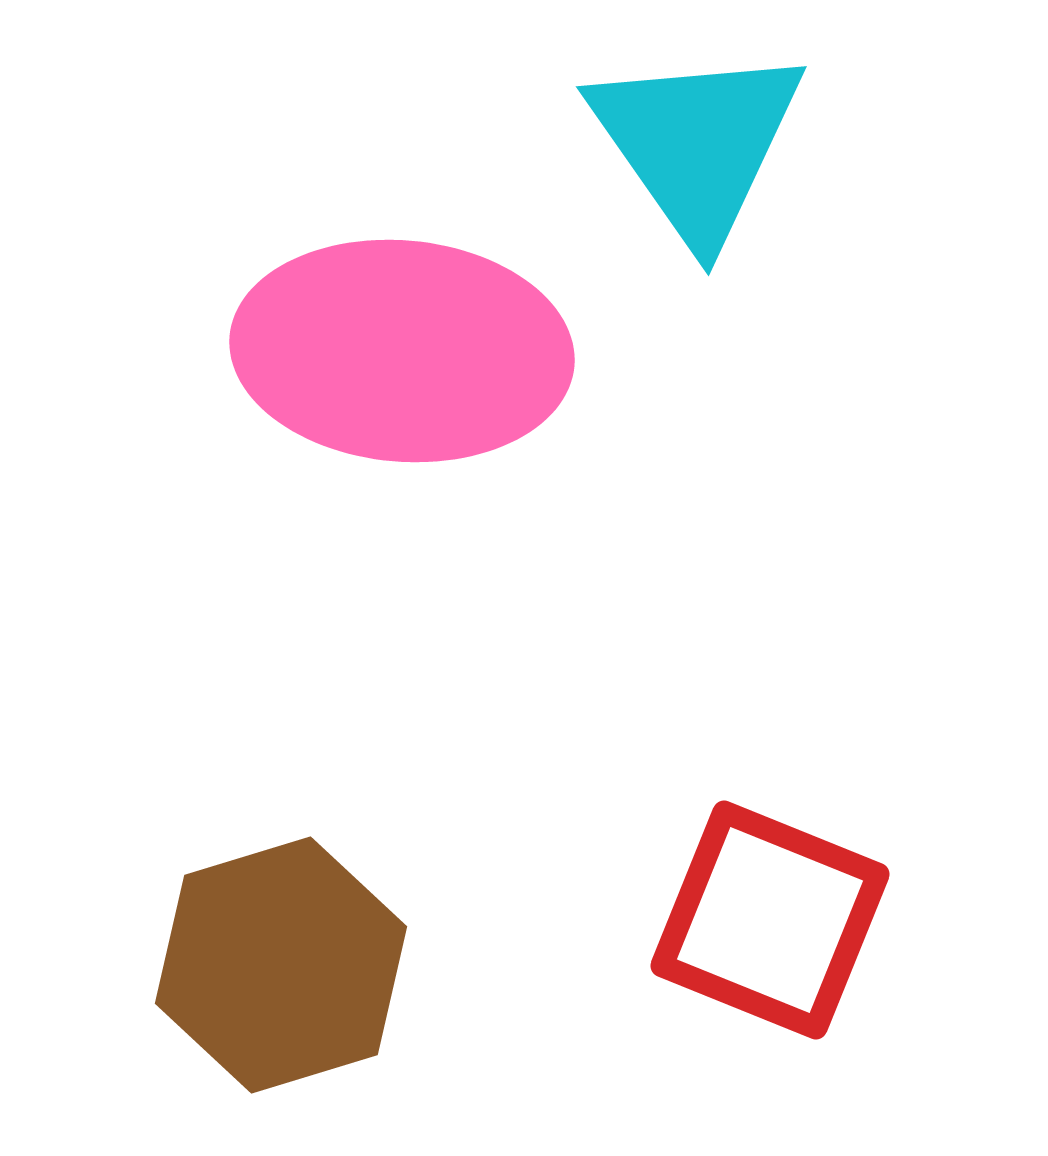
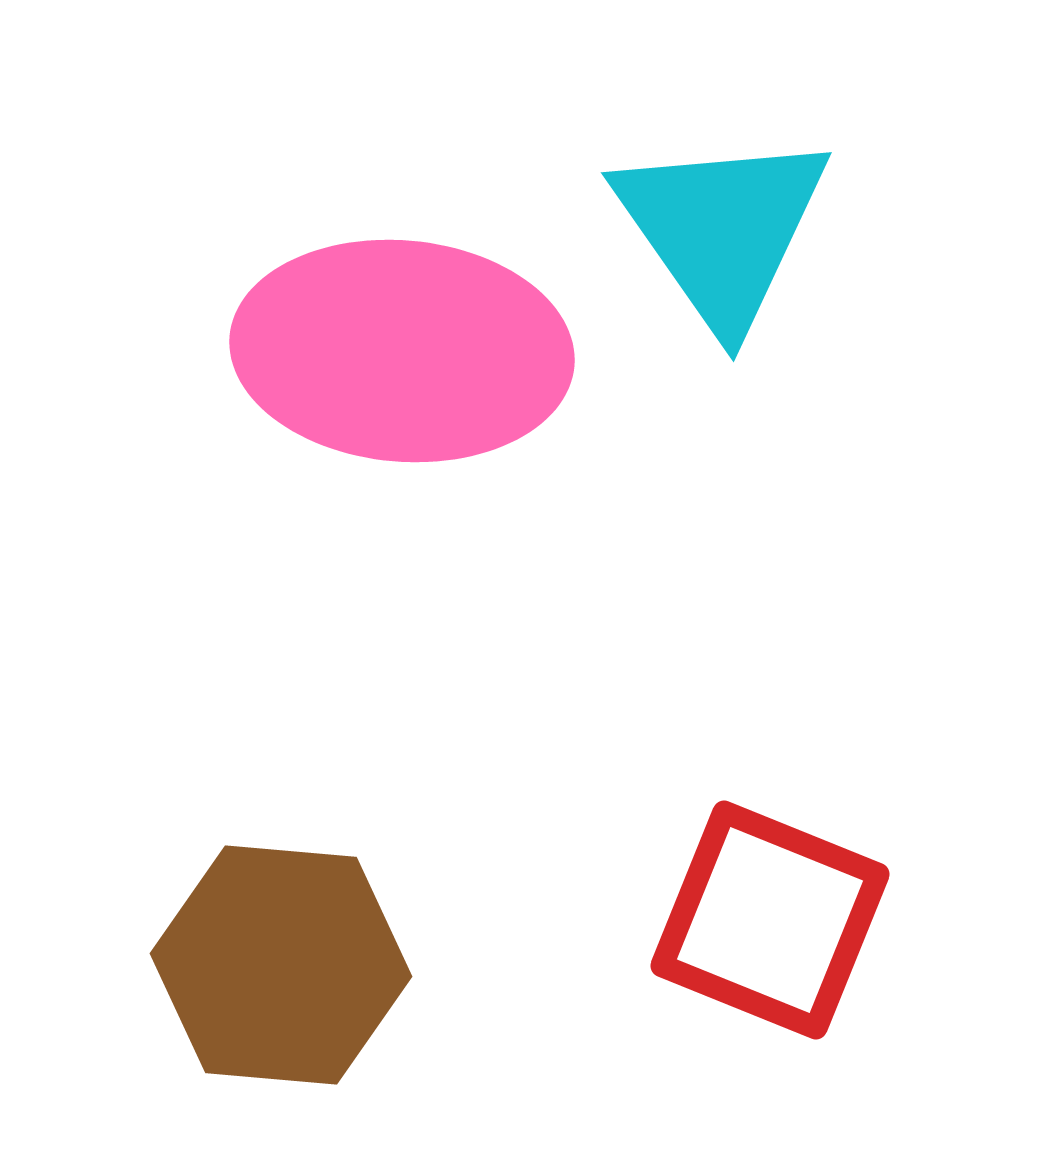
cyan triangle: moved 25 px right, 86 px down
brown hexagon: rotated 22 degrees clockwise
